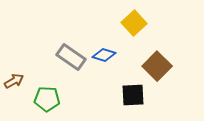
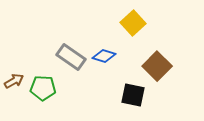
yellow square: moved 1 px left
blue diamond: moved 1 px down
black square: rotated 15 degrees clockwise
green pentagon: moved 4 px left, 11 px up
